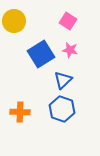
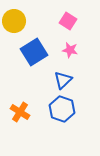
blue square: moved 7 px left, 2 px up
orange cross: rotated 30 degrees clockwise
